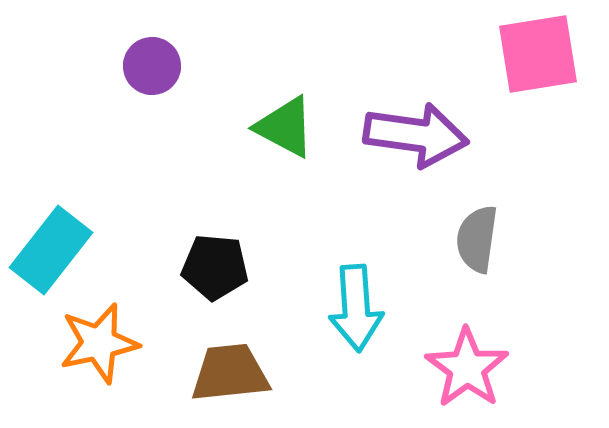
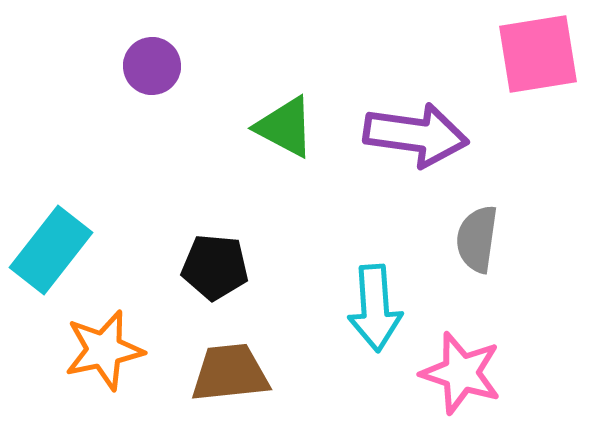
cyan arrow: moved 19 px right
orange star: moved 5 px right, 7 px down
pink star: moved 6 px left, 5 px down; rotated 18 degrees counterclockwise
